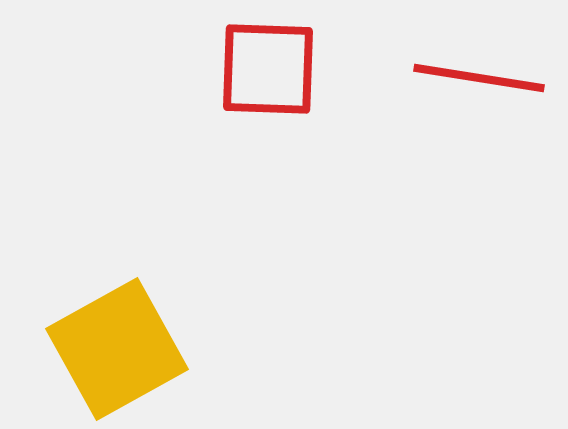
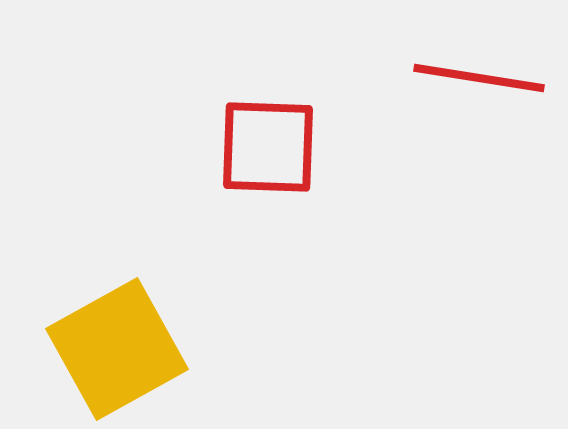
red square: moved 78 px down
